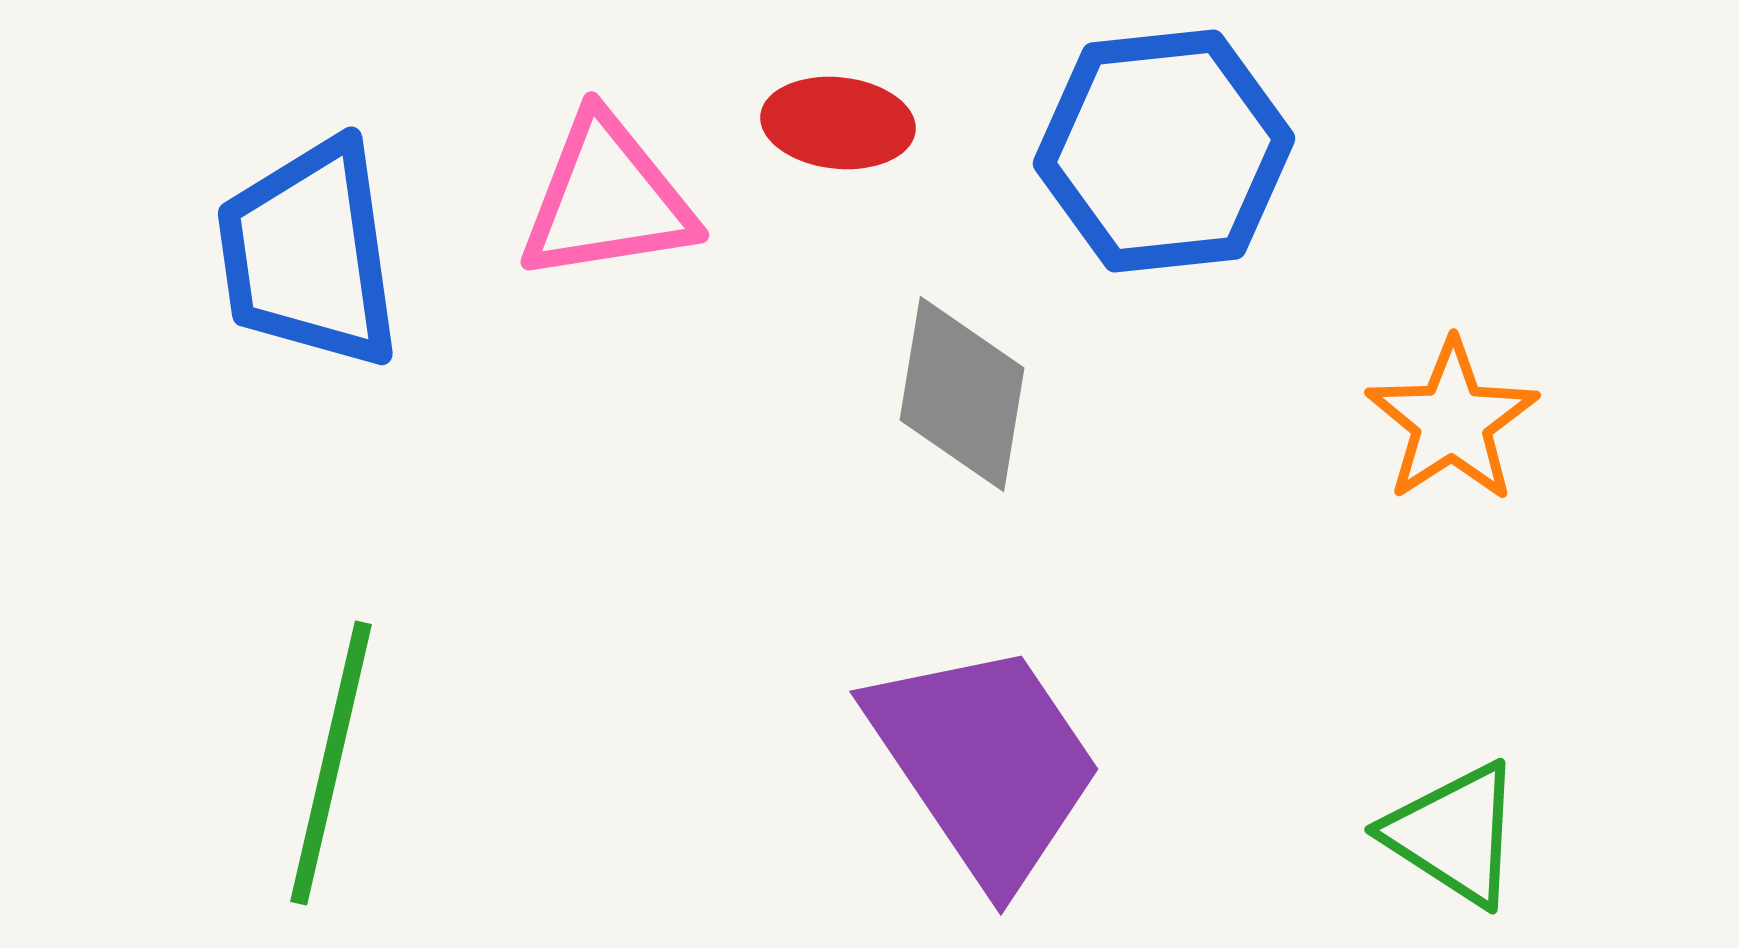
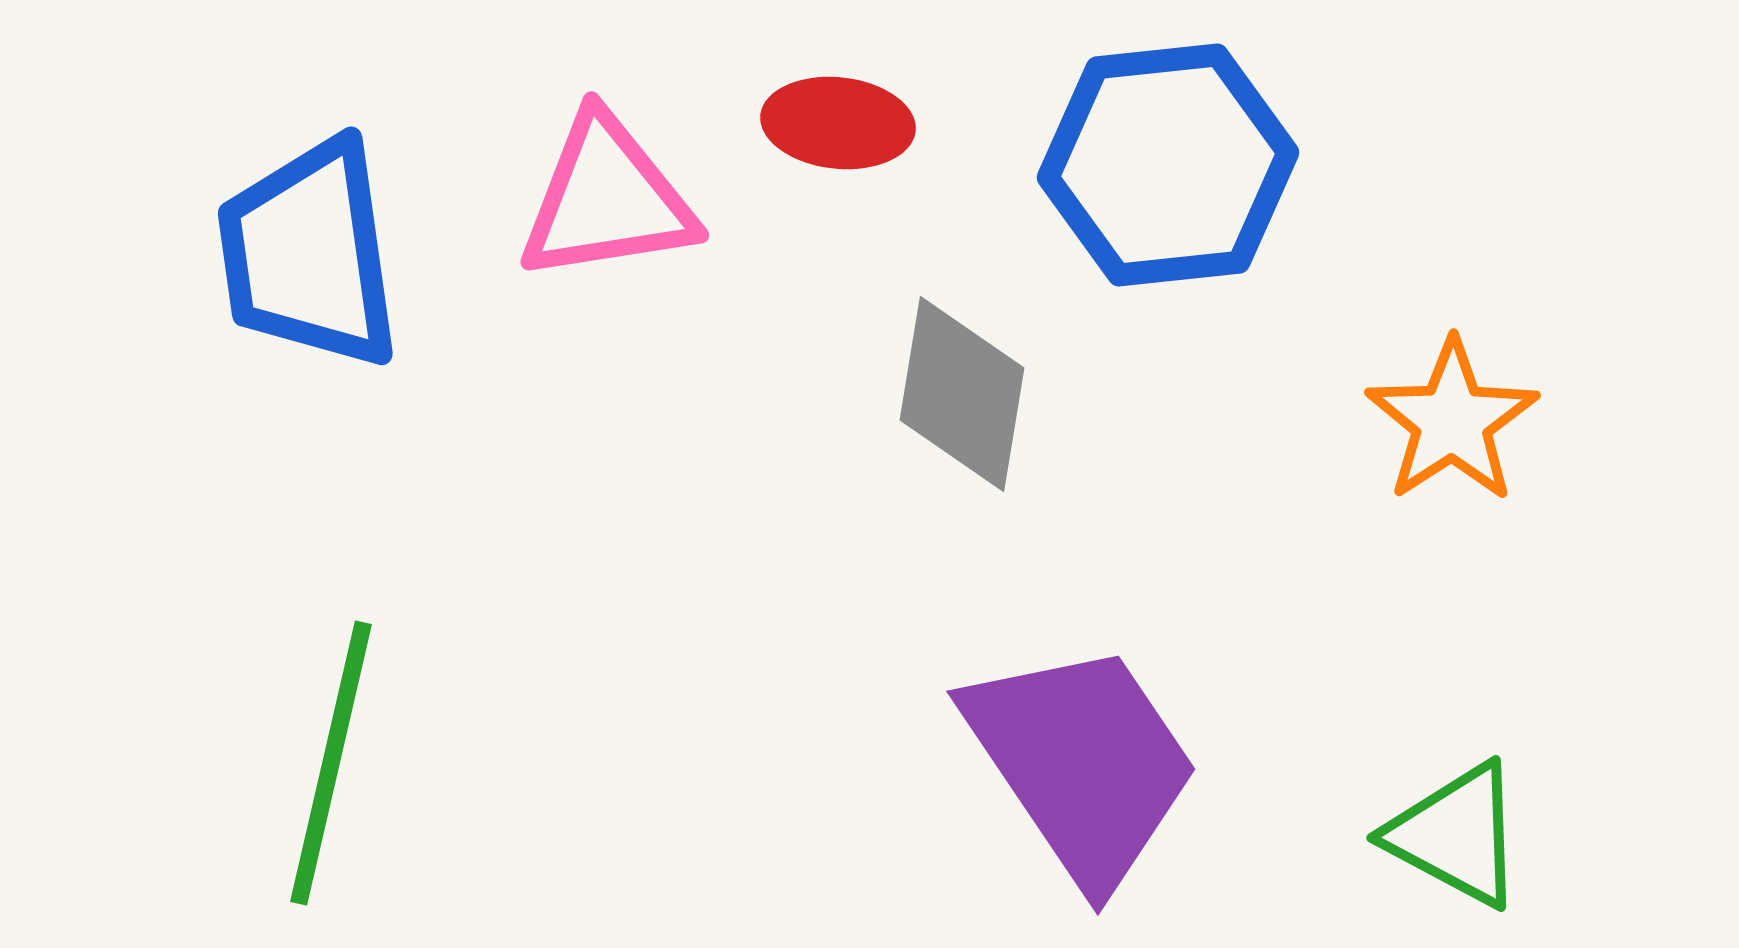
blue hexagon: moved 4 px right, 14 px down
purple trapezoid: moved 97 px right
green triangle: moved 2 px right, 1 px down; rotated 5 degrees counterclockwise
